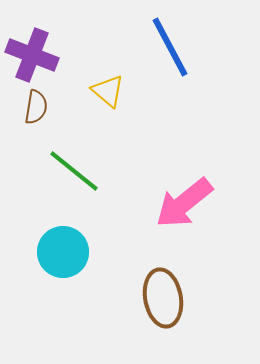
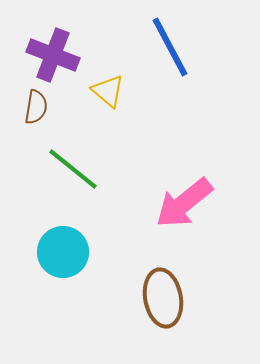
purple cross: moved 21 px right
green line: moved 1 px left, 2 px up
